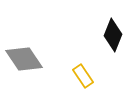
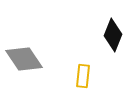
yellow rectangle: rotated 40 degrees clockwise
